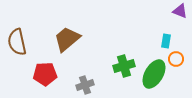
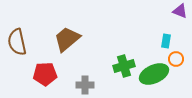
green ellipse: rotated 36 degrees clockwise
gray cross: rotated 18 degrees clockwise
